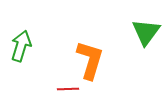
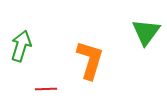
red line: moved 22 px left
